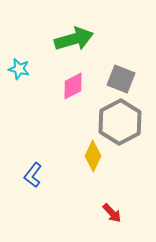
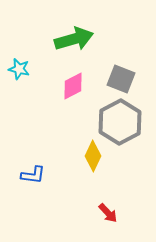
blue L-shape: rotated 120 degrees counterclockwise
red arrow: moved 4 px left
